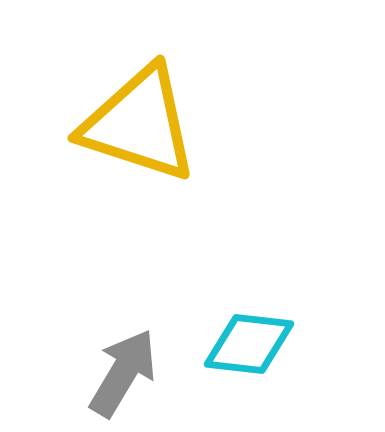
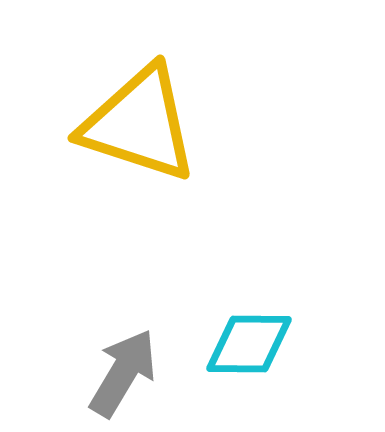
cyan diamond: rotated 6 degrees counterclockwise
